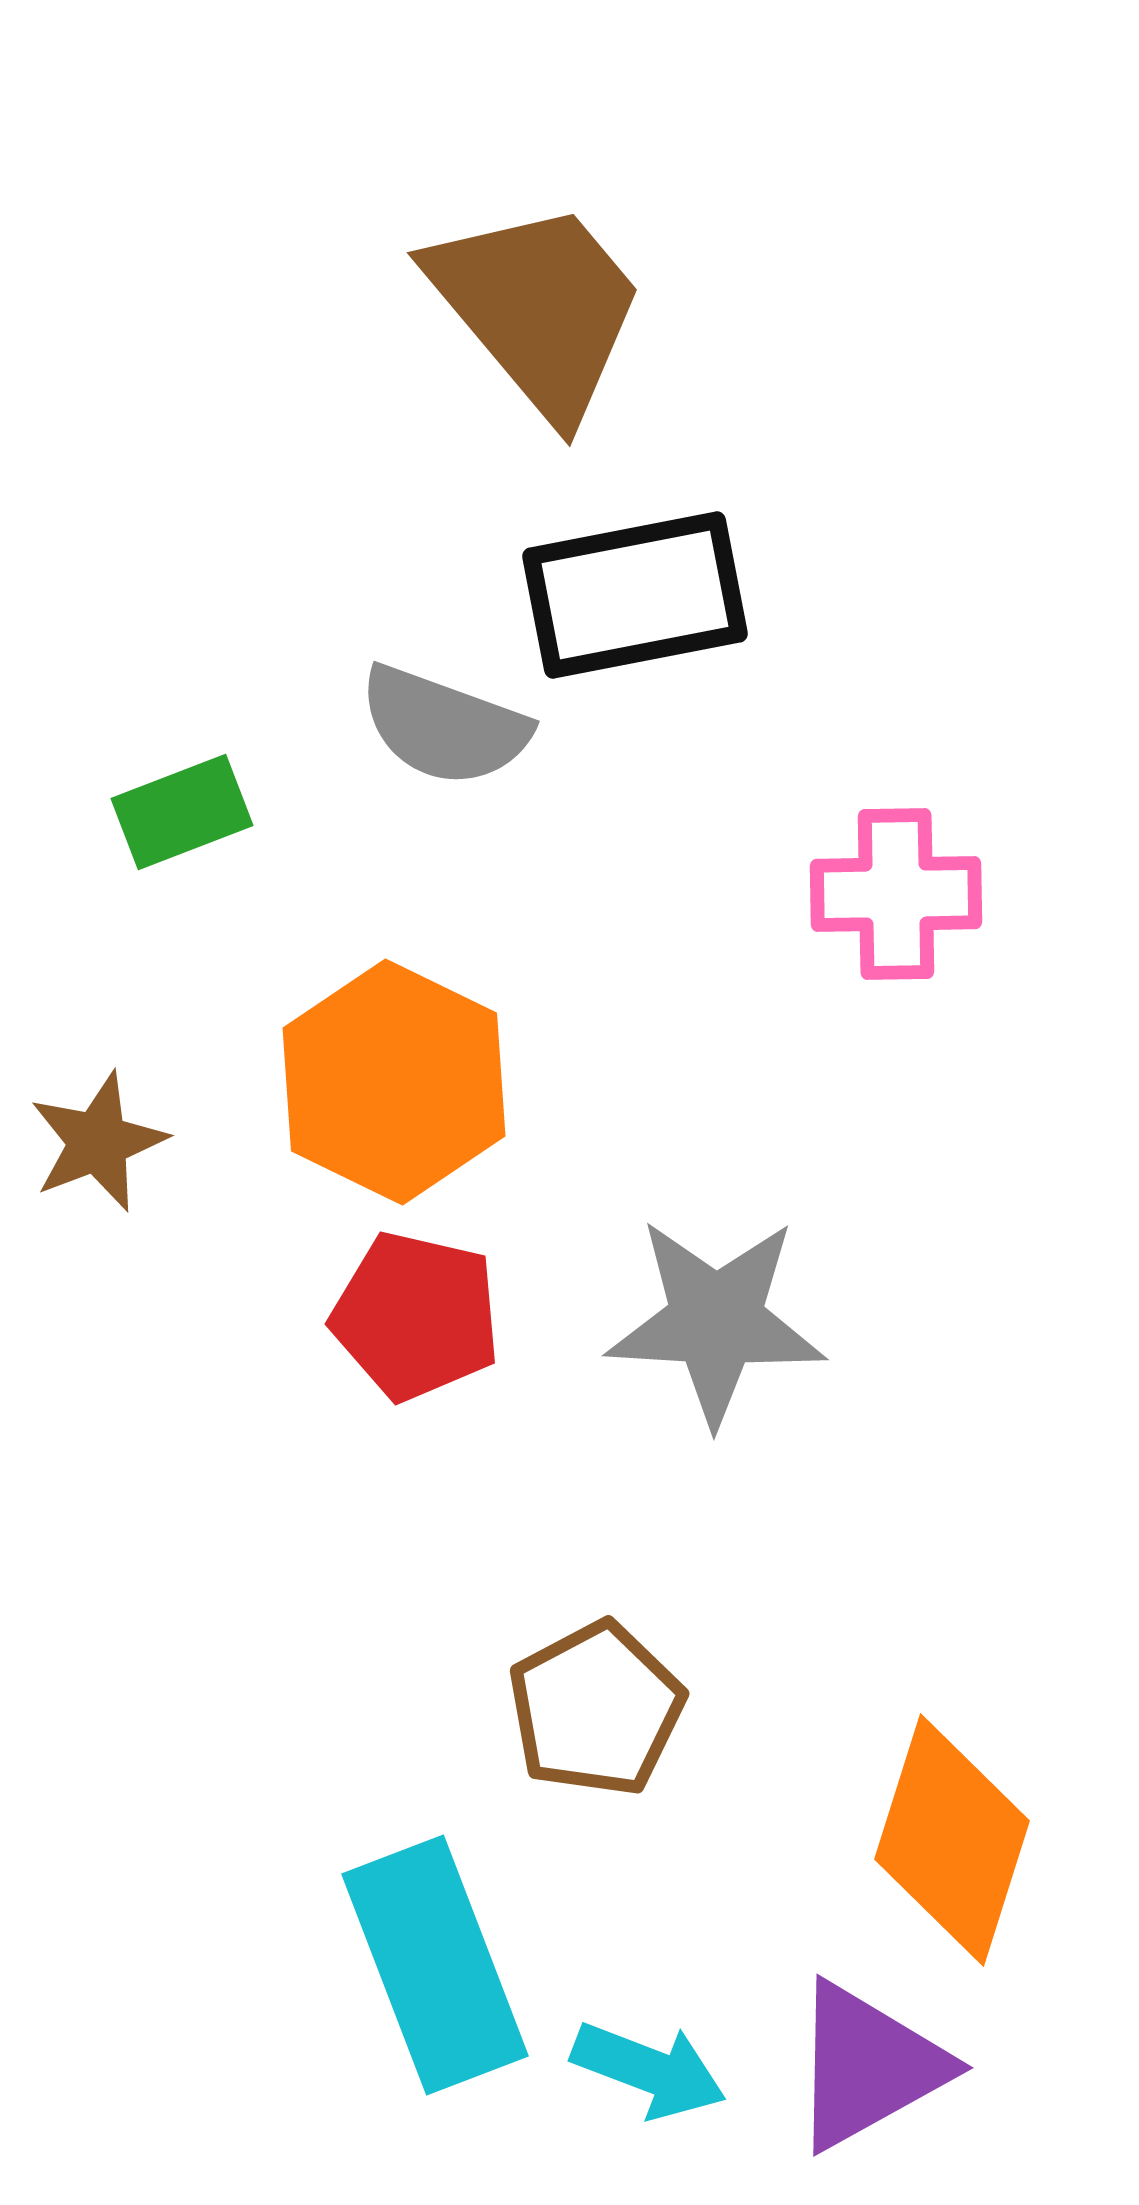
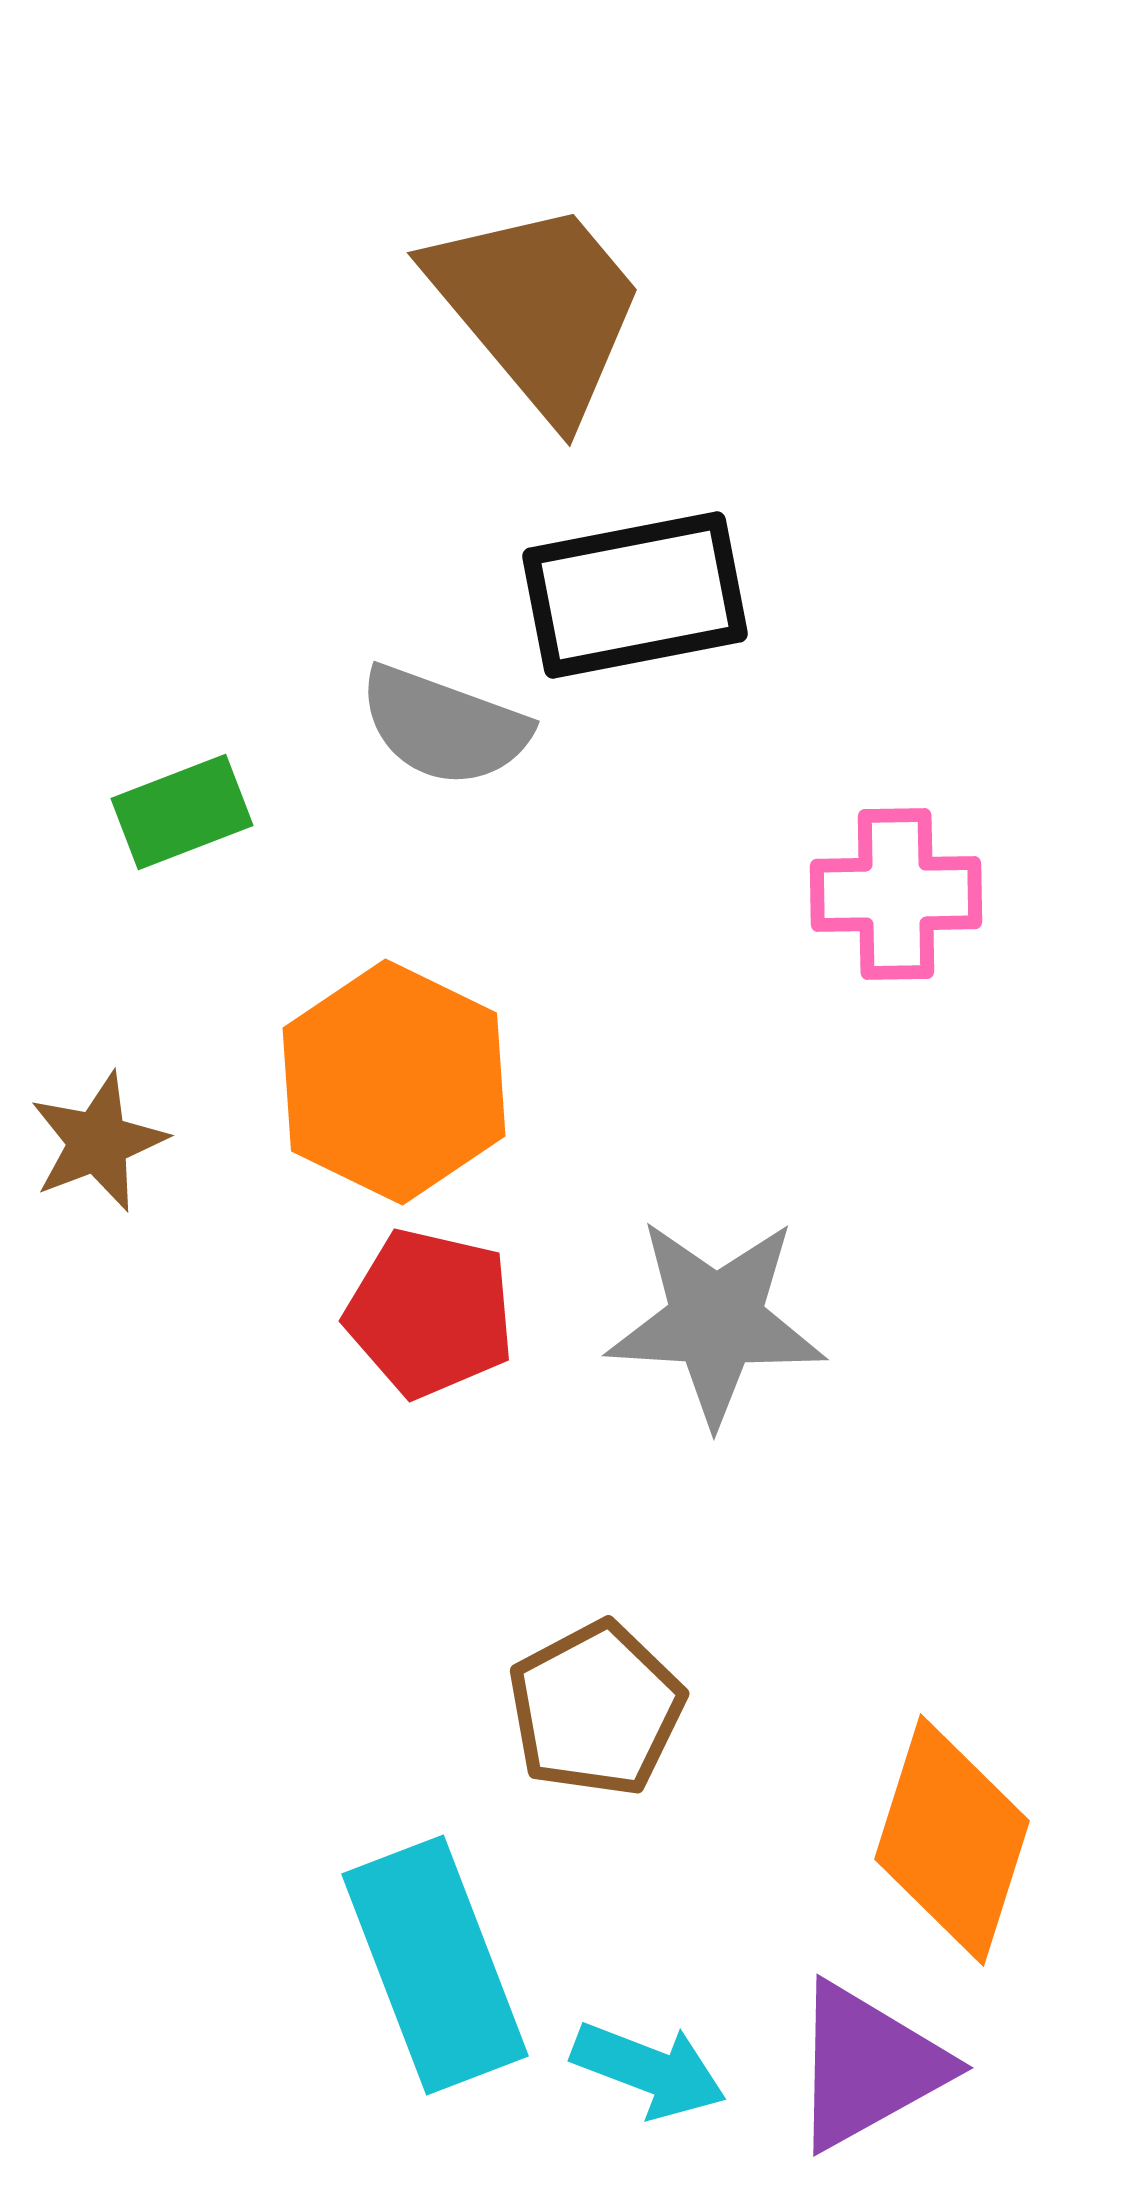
red pentagon: moved 14 px right, 3 px up
